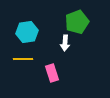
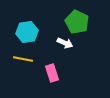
green pentagon: rotated 25 degrees counterclockwise
white arrow: rotated 70 degrees counterclockwise
yellow line: rotated 12 degrees clockwise
